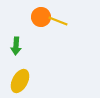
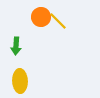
yellow line: rotated 24 degrees clockwise
yellow ellipse: rotated 30 degrees counterclockwise
